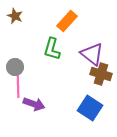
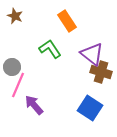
orange rectangle: rotated 75 degrees counterclockwise
green L-shape: moved 2 px left; rotated 130 degrees clockwise
gray circle: moved 3 px left
brown cross: moved 2 px up
pink line: rotated 25 degrees clockwise
purple arrow: moved 1 px down; rotated 150 degrees counterclockwise
